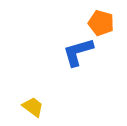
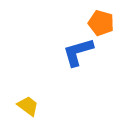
yellow trapezoid: moved 5 px left, 1 px up
